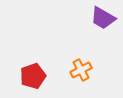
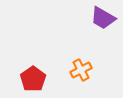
red pentagon: moved 3 px down; rotated 15 degrees counterclockwise
